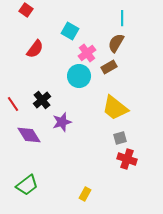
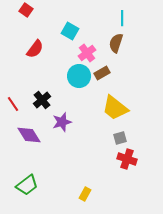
brown semicircle: rotated 12 degrees counterclockwise
brown rectangle: moved 7 px left, 6 px down
